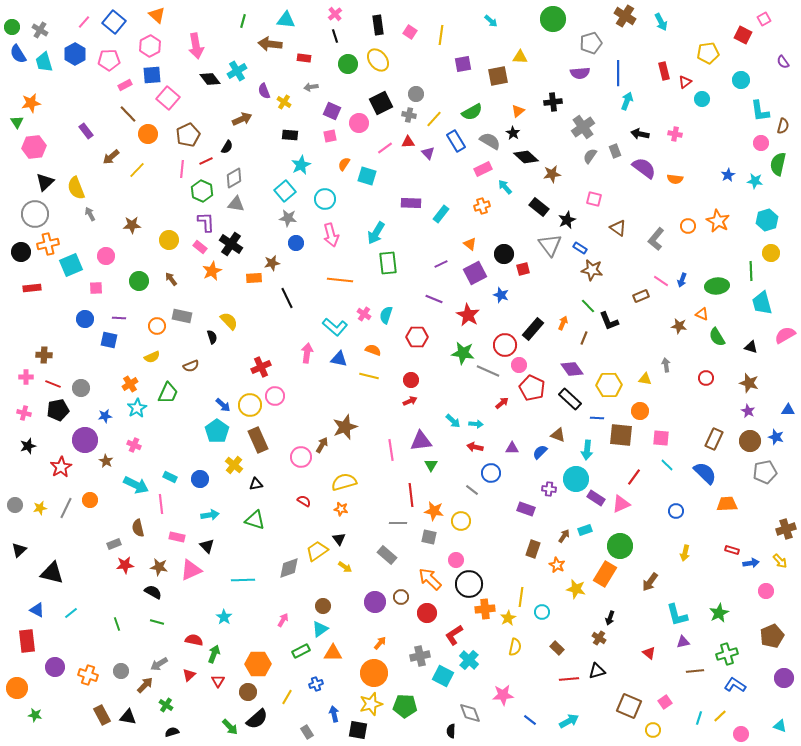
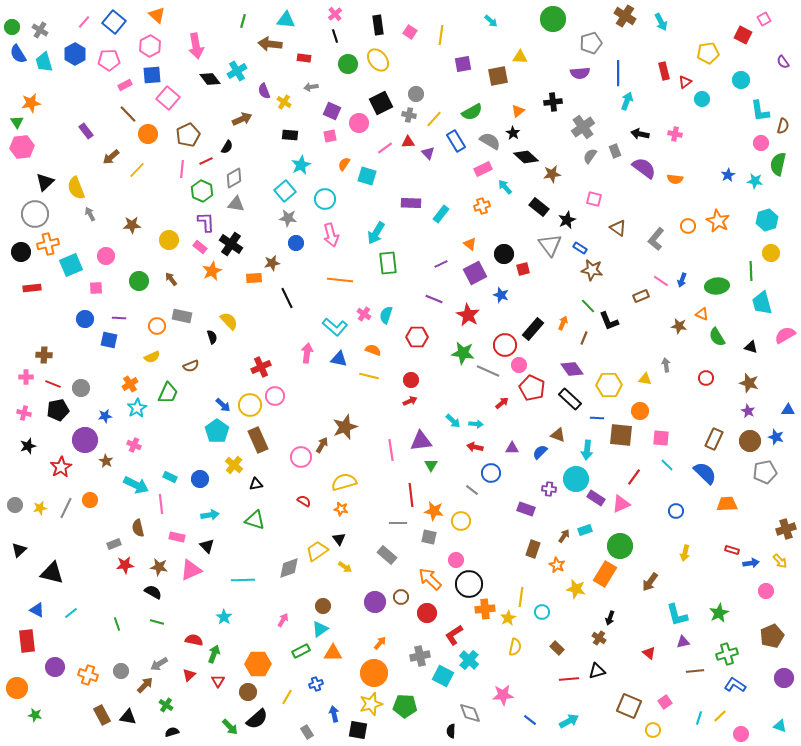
pink hexagon at (34, 147): moved 12 px left
